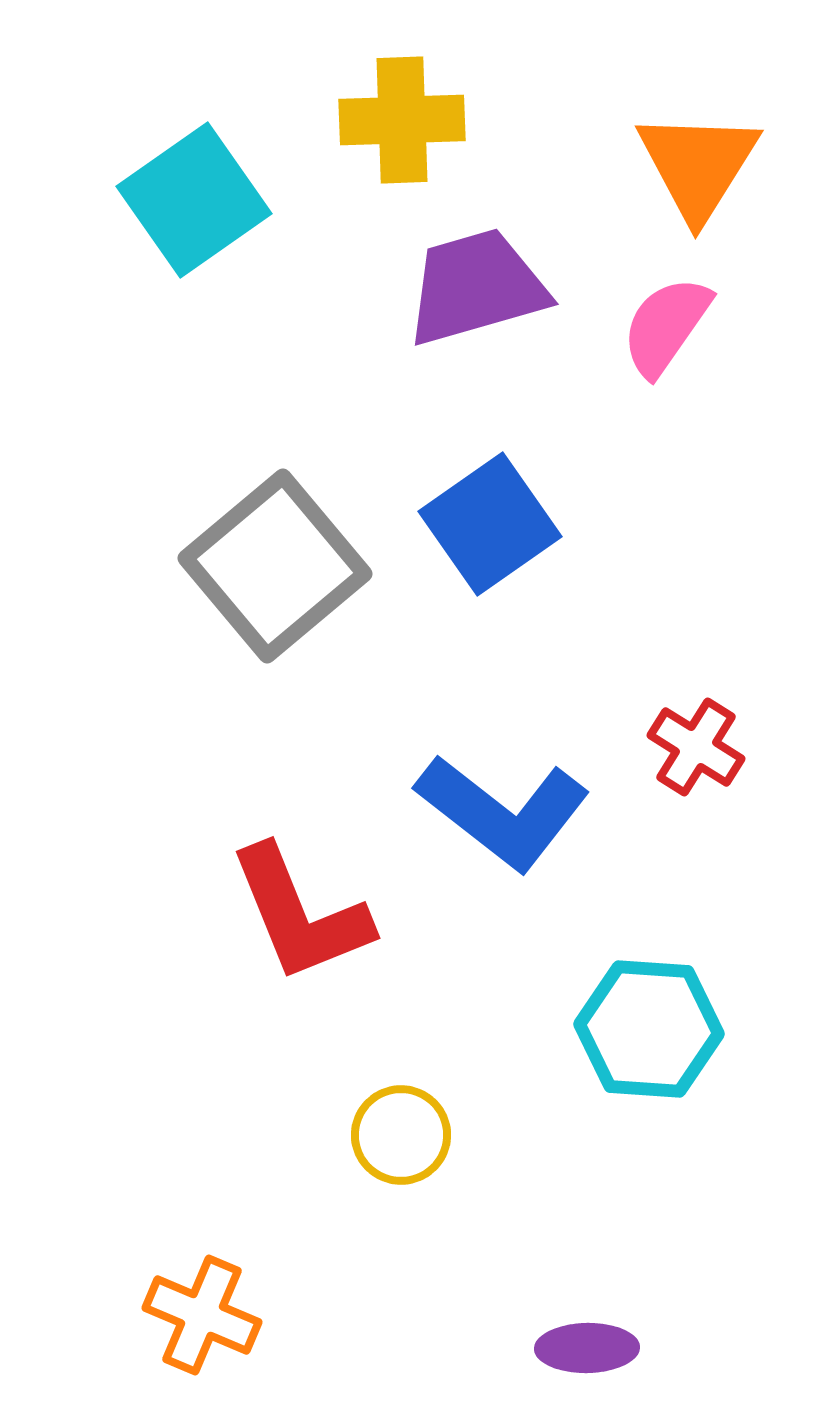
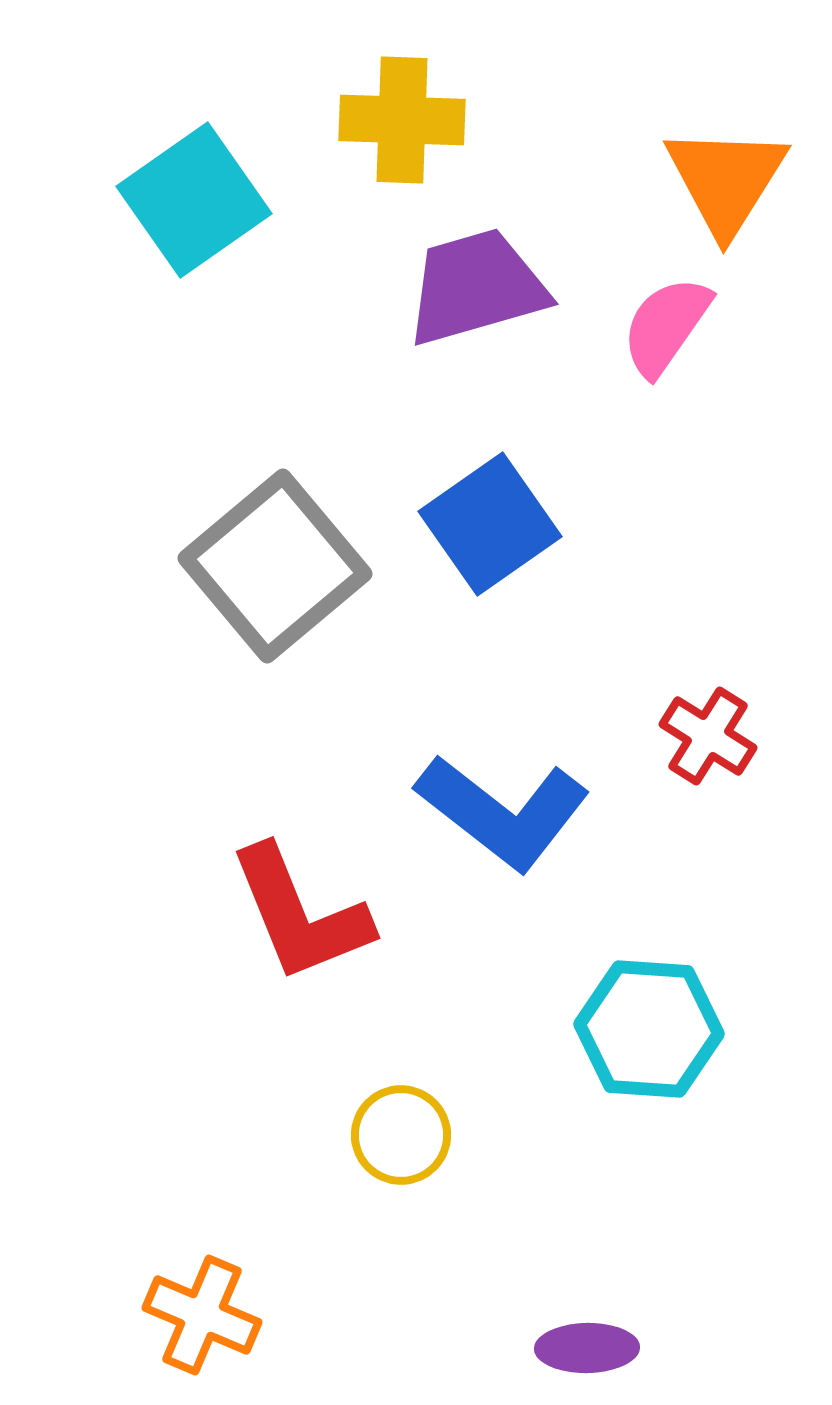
yellow cross: rotated 4 degrees clockwise
orange triangle: moved 28 px right, 15 px down
red cross: moved 12 px right, 11 px up
